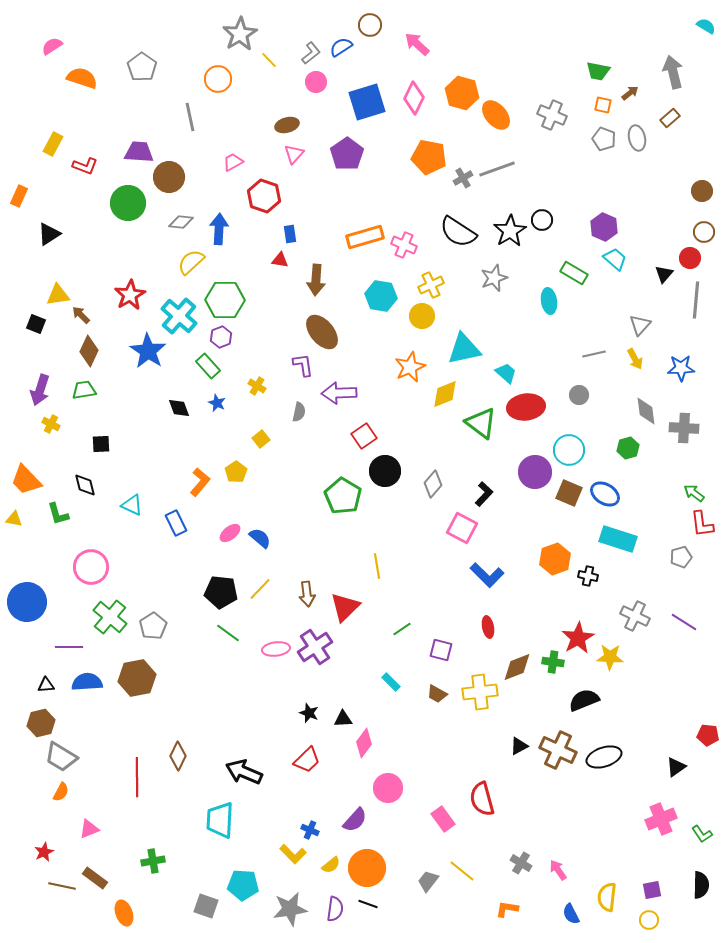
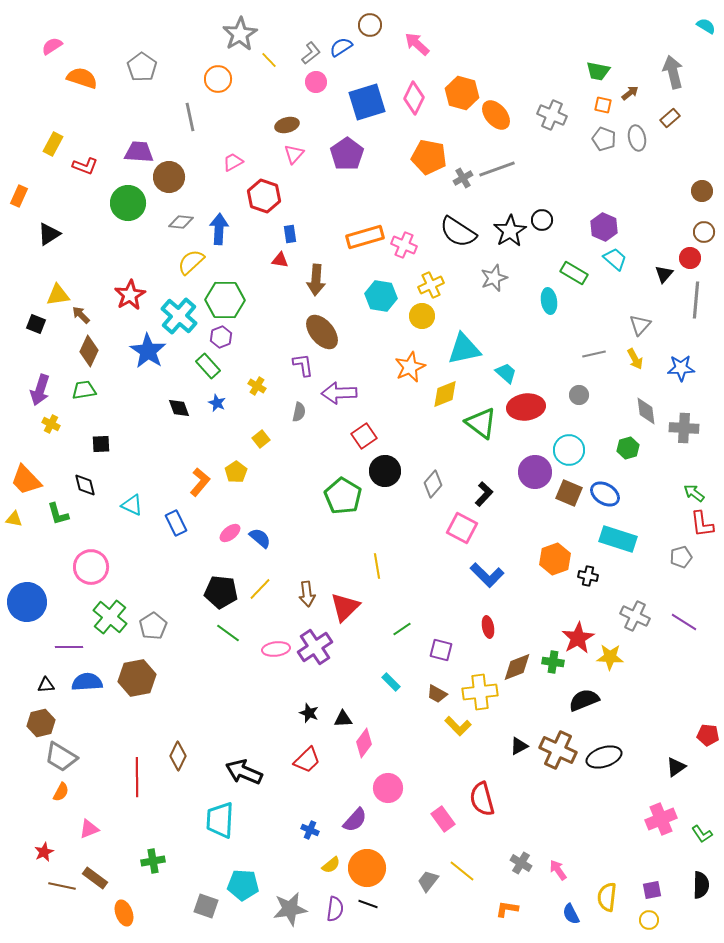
yellow L-shape at (293, 854): moved 165 px right, 128 px up
